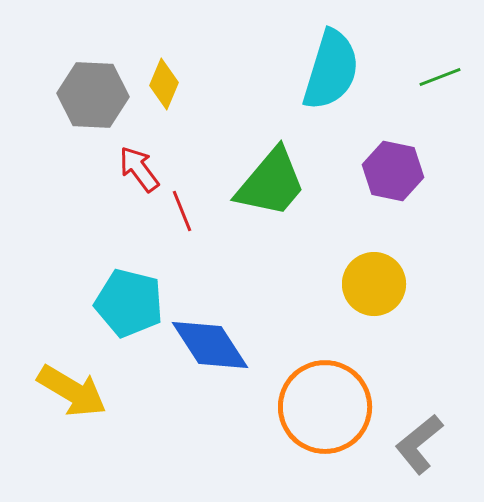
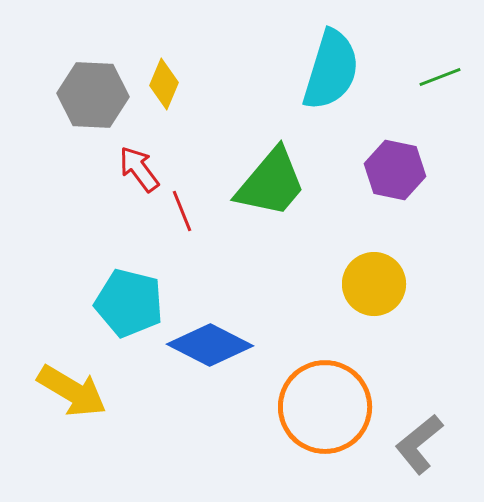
purple hexagon: moved 2 px right, 1 px up
blue diamond: rotated 30 degrees counterclockwise
